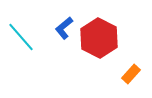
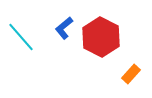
red hexagon: moved 2 px right, 1 px up
